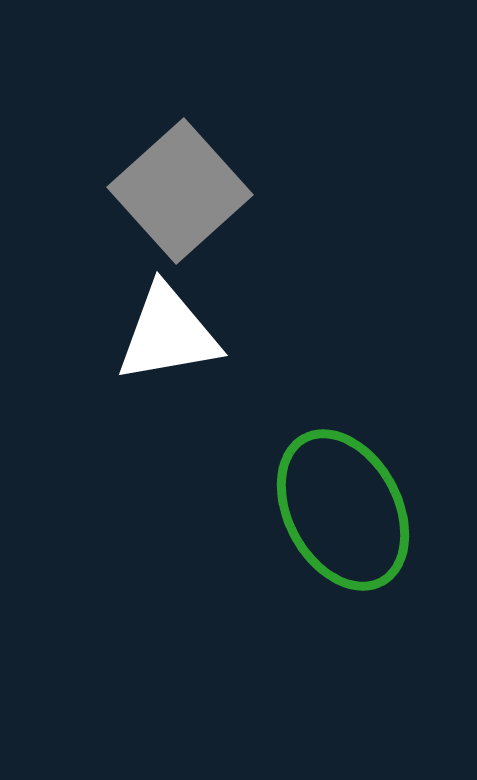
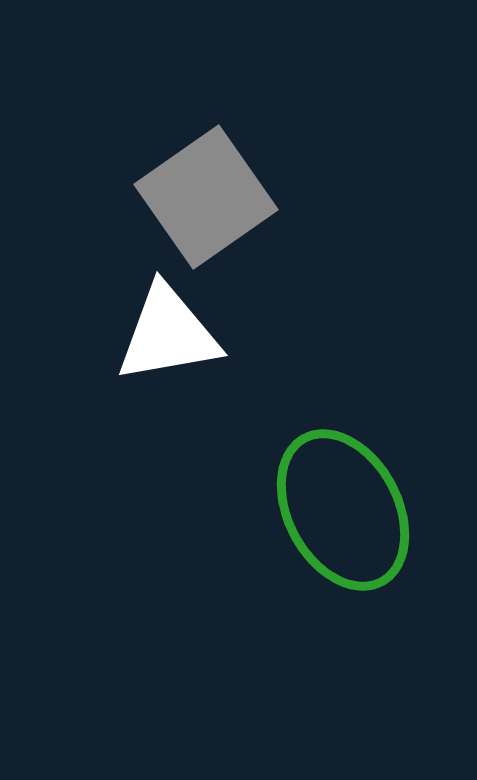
gray square: moved 26 px right, 6 px down; rotated 7 degrees clockwise
